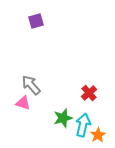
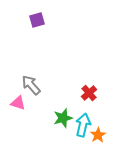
purple square: moved 1 px right, 1 px up
pink triangle: moved 5 px left
